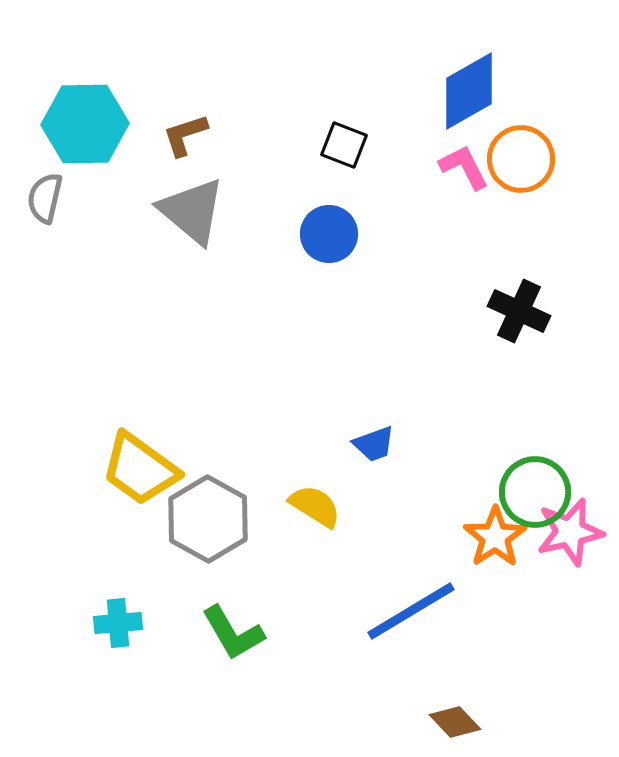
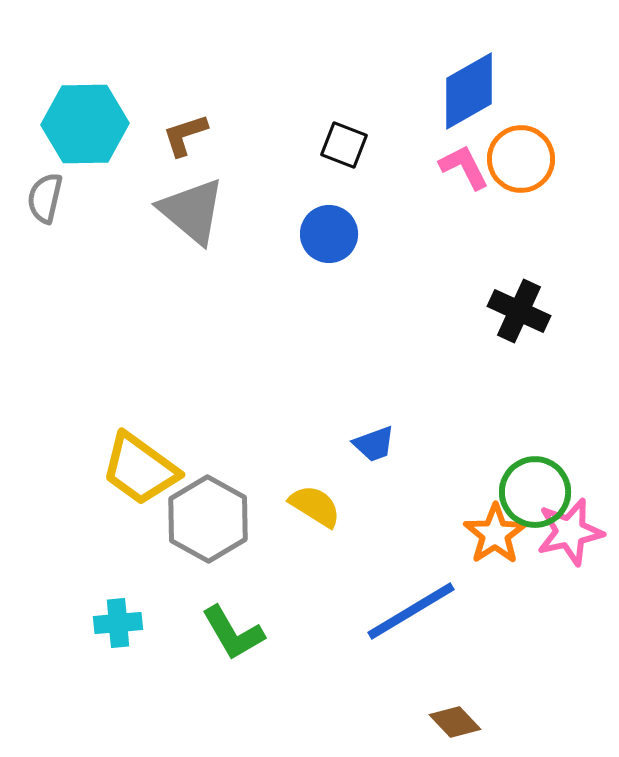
orange star: moved 3 px up
